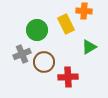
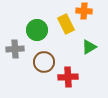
gray cross: moved 7 px left, 5 px up; rotated 18 degrees clockwise
